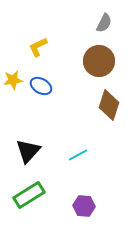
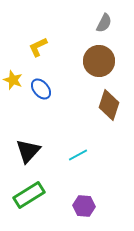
yellow star: rotated 30 degrees clockwise
blue ellipse: moved 3 px down; rotated 20 degrees clockwise
